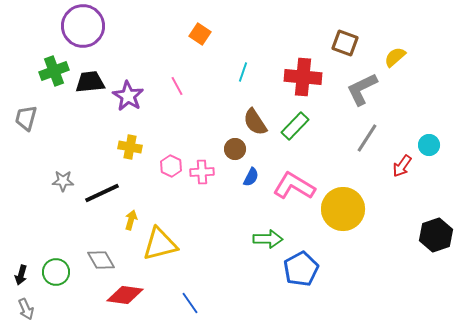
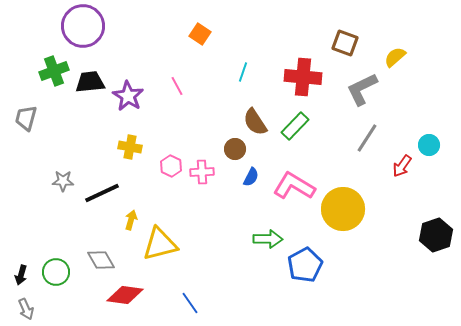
blue pentagon: moved 4 px right, 4 px up
